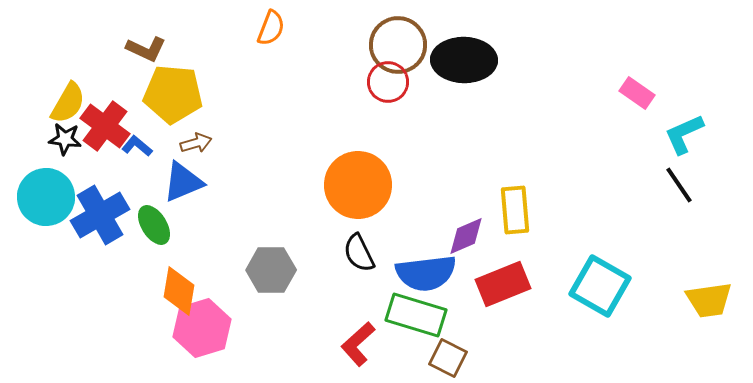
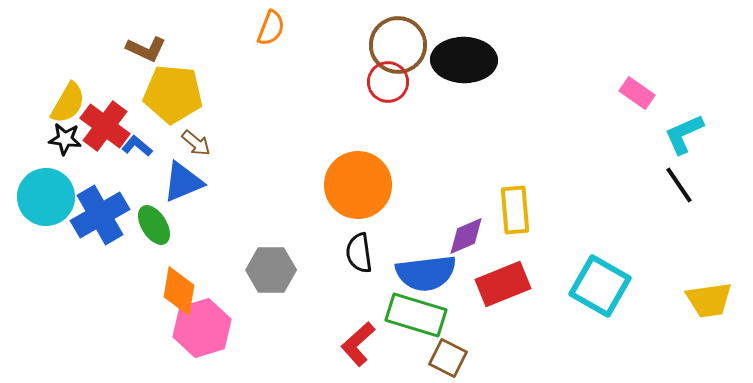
brown arrow: rotated 56 degrees clockwise
black semicircle: rotated 18 degrees clockwise
